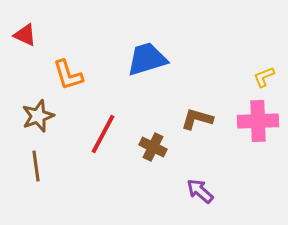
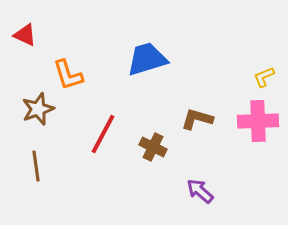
brown star: moved 7 px up
